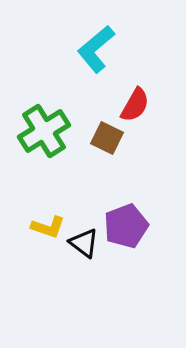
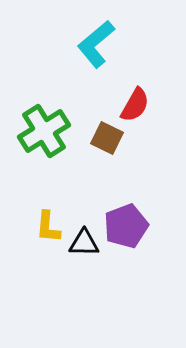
cyan L-shape: moved 5 px up
yellow L-shape: rotated 76 degrees clockwise
black triangle: rotated 36 degrees counterclockwise
